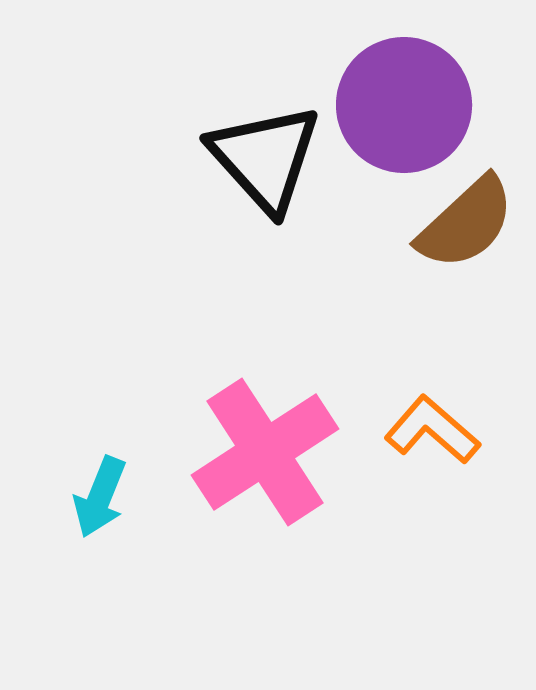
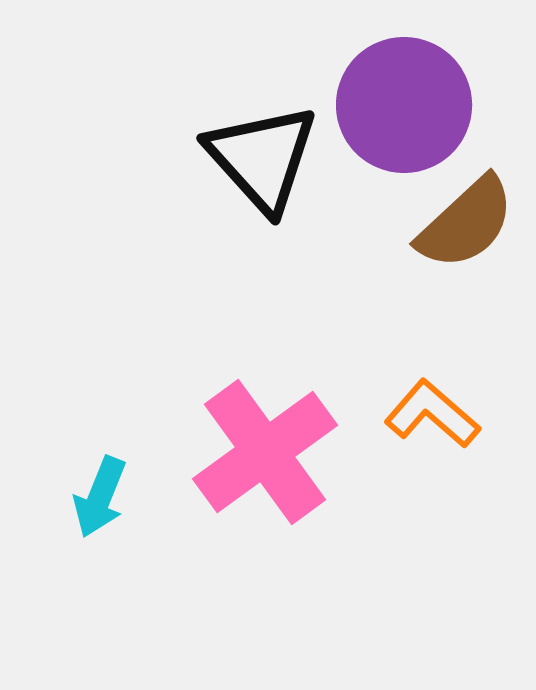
black triangle: moved 3 px left
orange L-shape: moved 16 px up
pink cross: rotated 3 degrees counterclockwise
